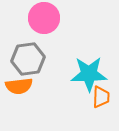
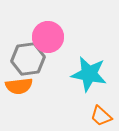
pink circle: moved 4 px right, 19 px down
cyan star: rotated 12 degrees clockwise
orange trapezoid: moved 19 px down; rotated 130 degrees clockwise
